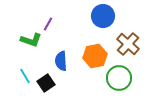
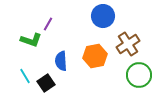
brown cross: rotated 15 degrees clockwise
green circle: moved 20 px right, 3 px up
